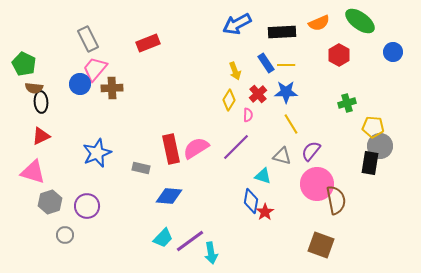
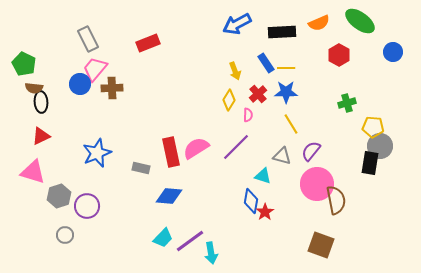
yellow line at (286, 65): moved 3 px down
red rectangle at (171, 149): moved 3 px down
gray hexagon at (50, 202): moved 9 px right, 6 px up
